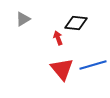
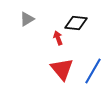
gray triangle: moved 4 px right
blue line: moved 6 px down; rotated 44 degrees counterclockwise
